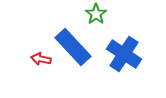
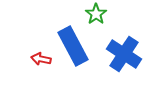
blue rectangle: moved 1 px up; rotated 15 degrees clockwise
